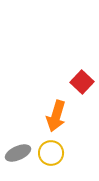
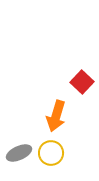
gray ellipse: moved 1 px right
